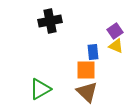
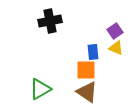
yellow triangle: moved 2 px down
brown triangle: rotated 10 degrees counterclockwise
